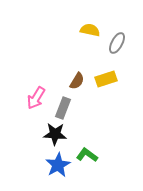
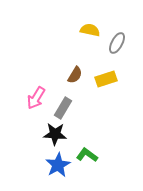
brown semicircle: moved 2 px left, 6 px up
gray rectangle: rotated 10 degrees clockwise
